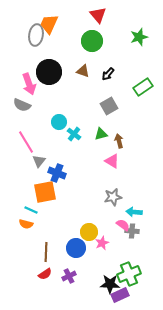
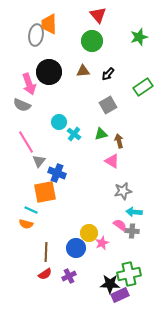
orange trapezoid: rotated 25 degrees counterclockwise
brown triangle: rotated 24 degrees counterclockwise
gray square: moved 1 px left, 1 px up
gray star: moved 10 px right, 6 px up
pink semicircle: moved 3 px left
yellow circle: moved 1 px down
green cross: rotated 10 degrees clockwise
